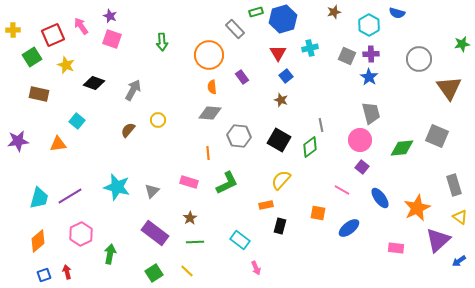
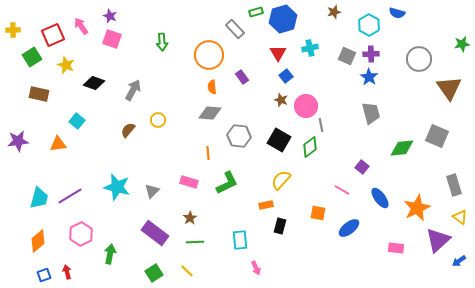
pink circle at (360, 140): moved 54 px left, 34 px up
cyan rectangle at (240, 240): rotated 48 degrees clockwise
